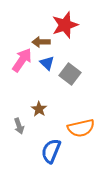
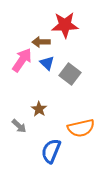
red star: rotated 16 degrees clockwise
gray arrow: rotated 28 degrees counterclockwise
